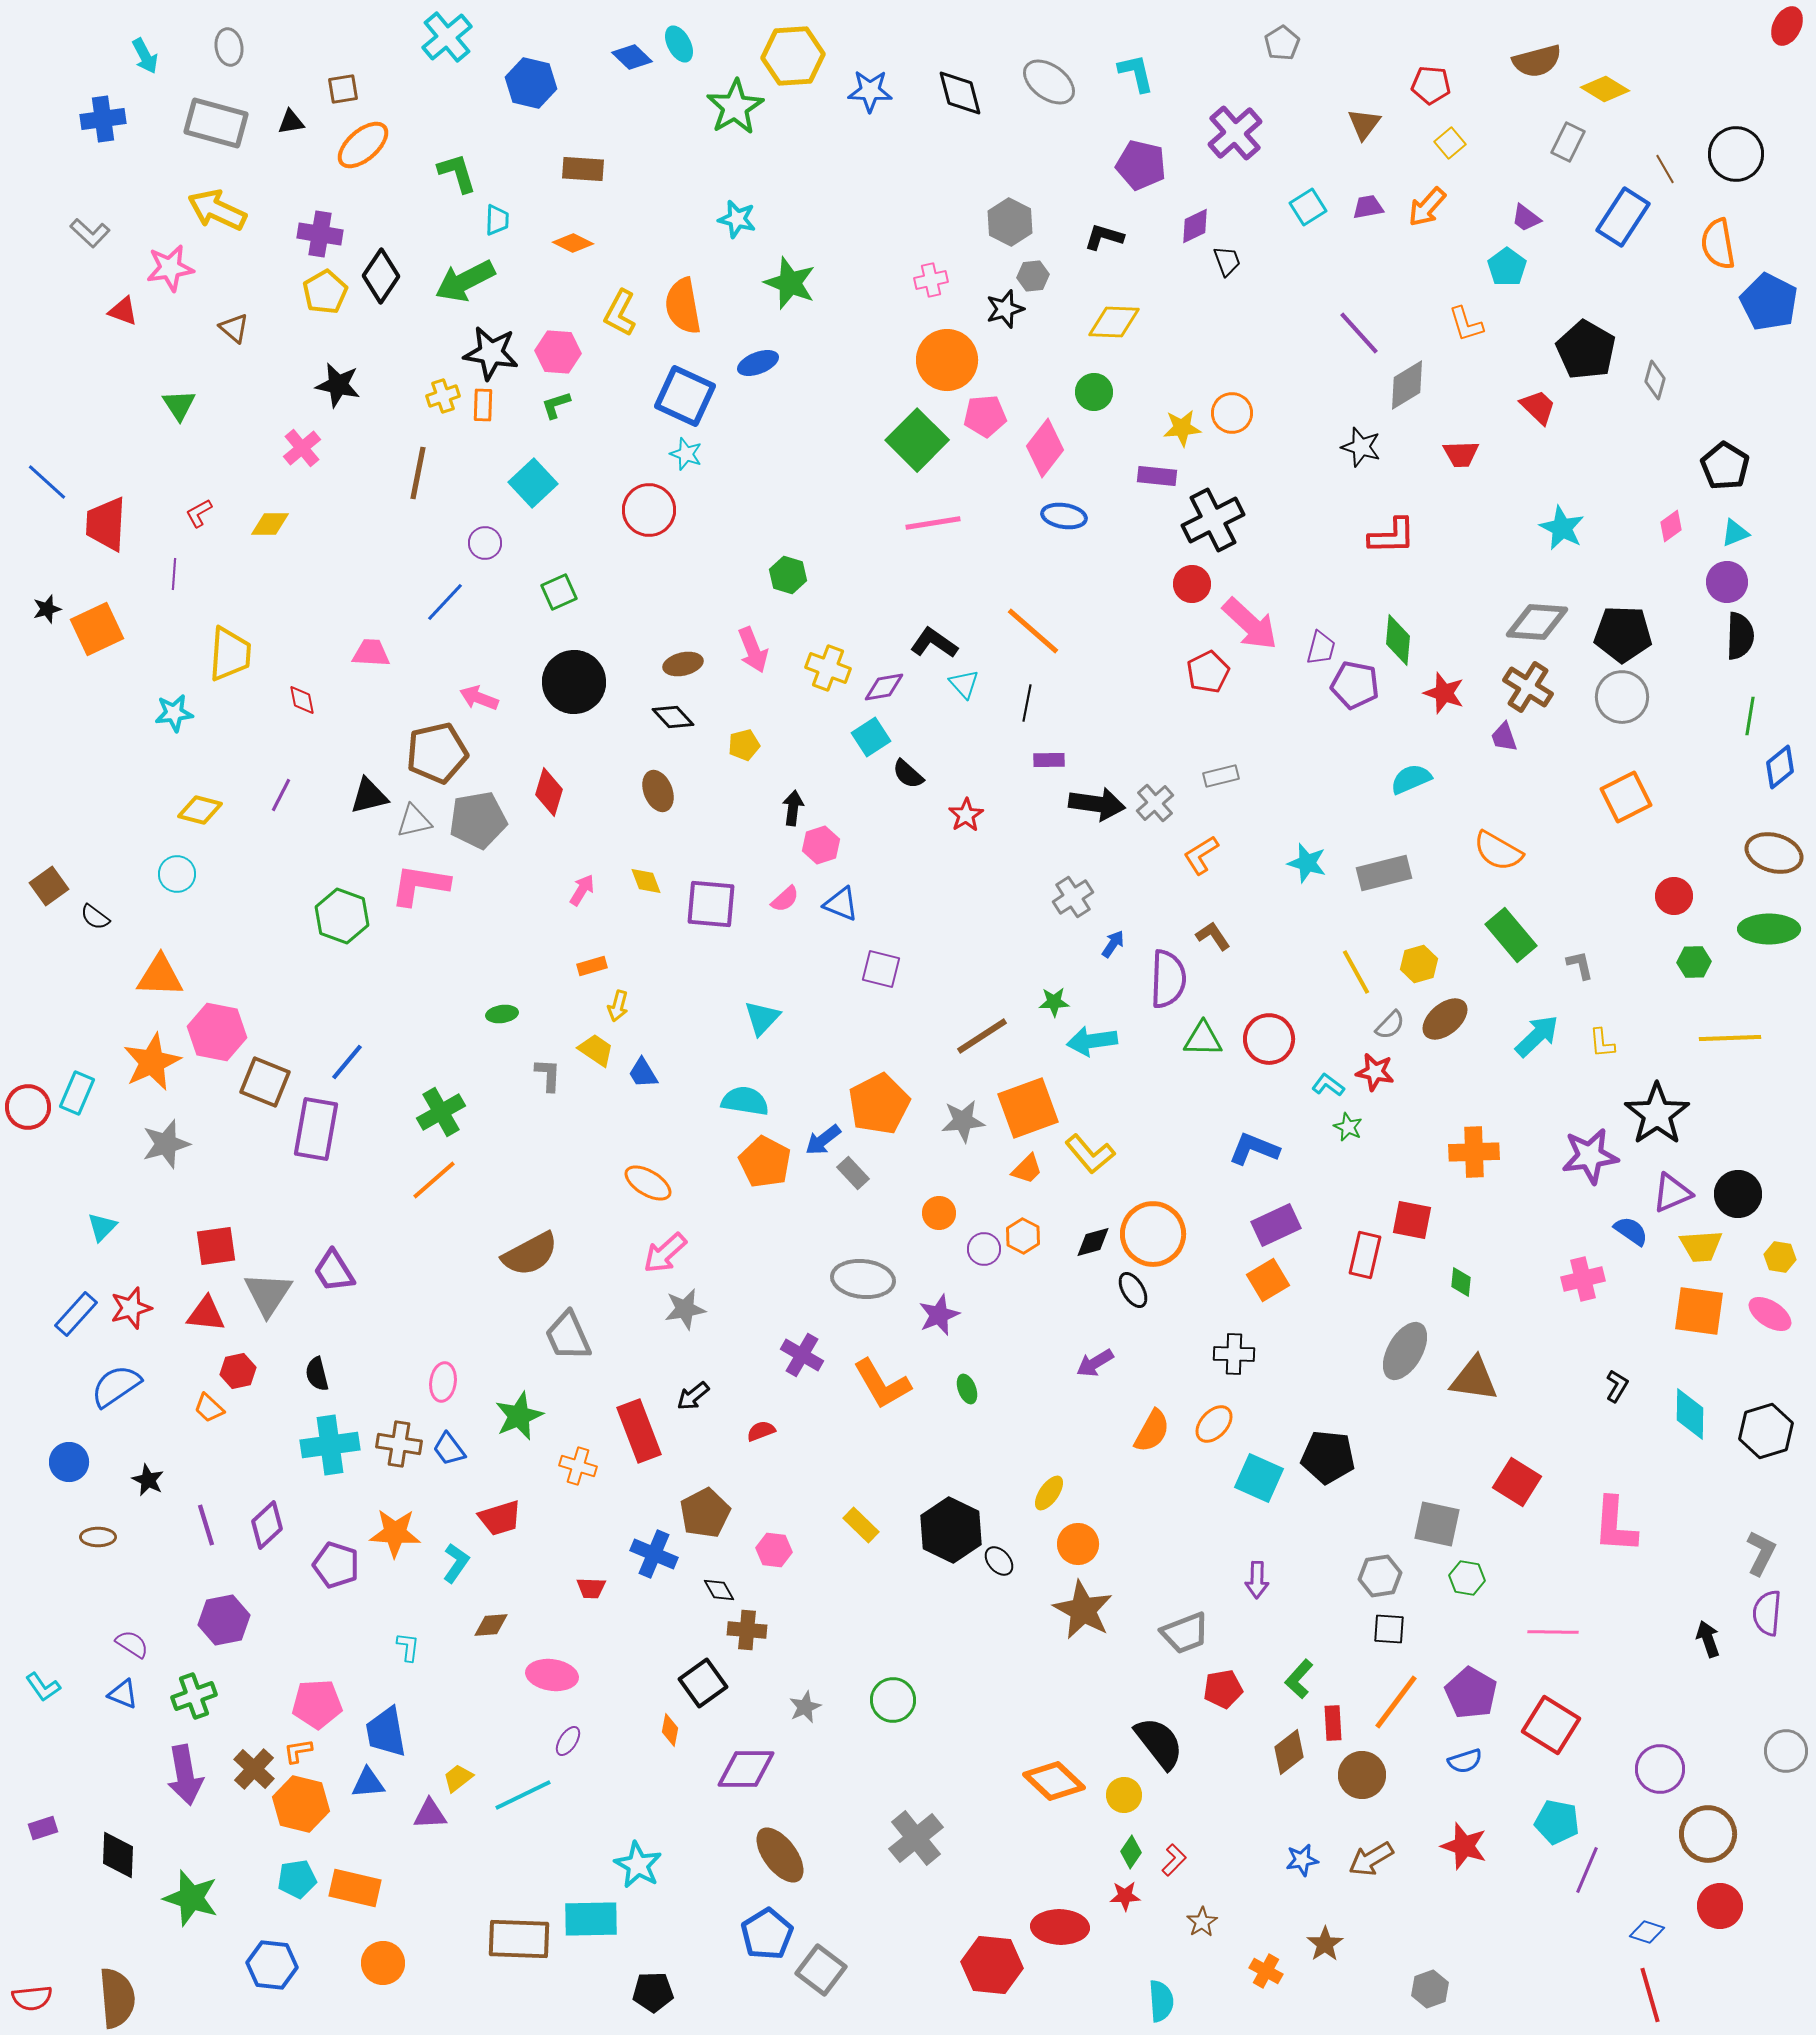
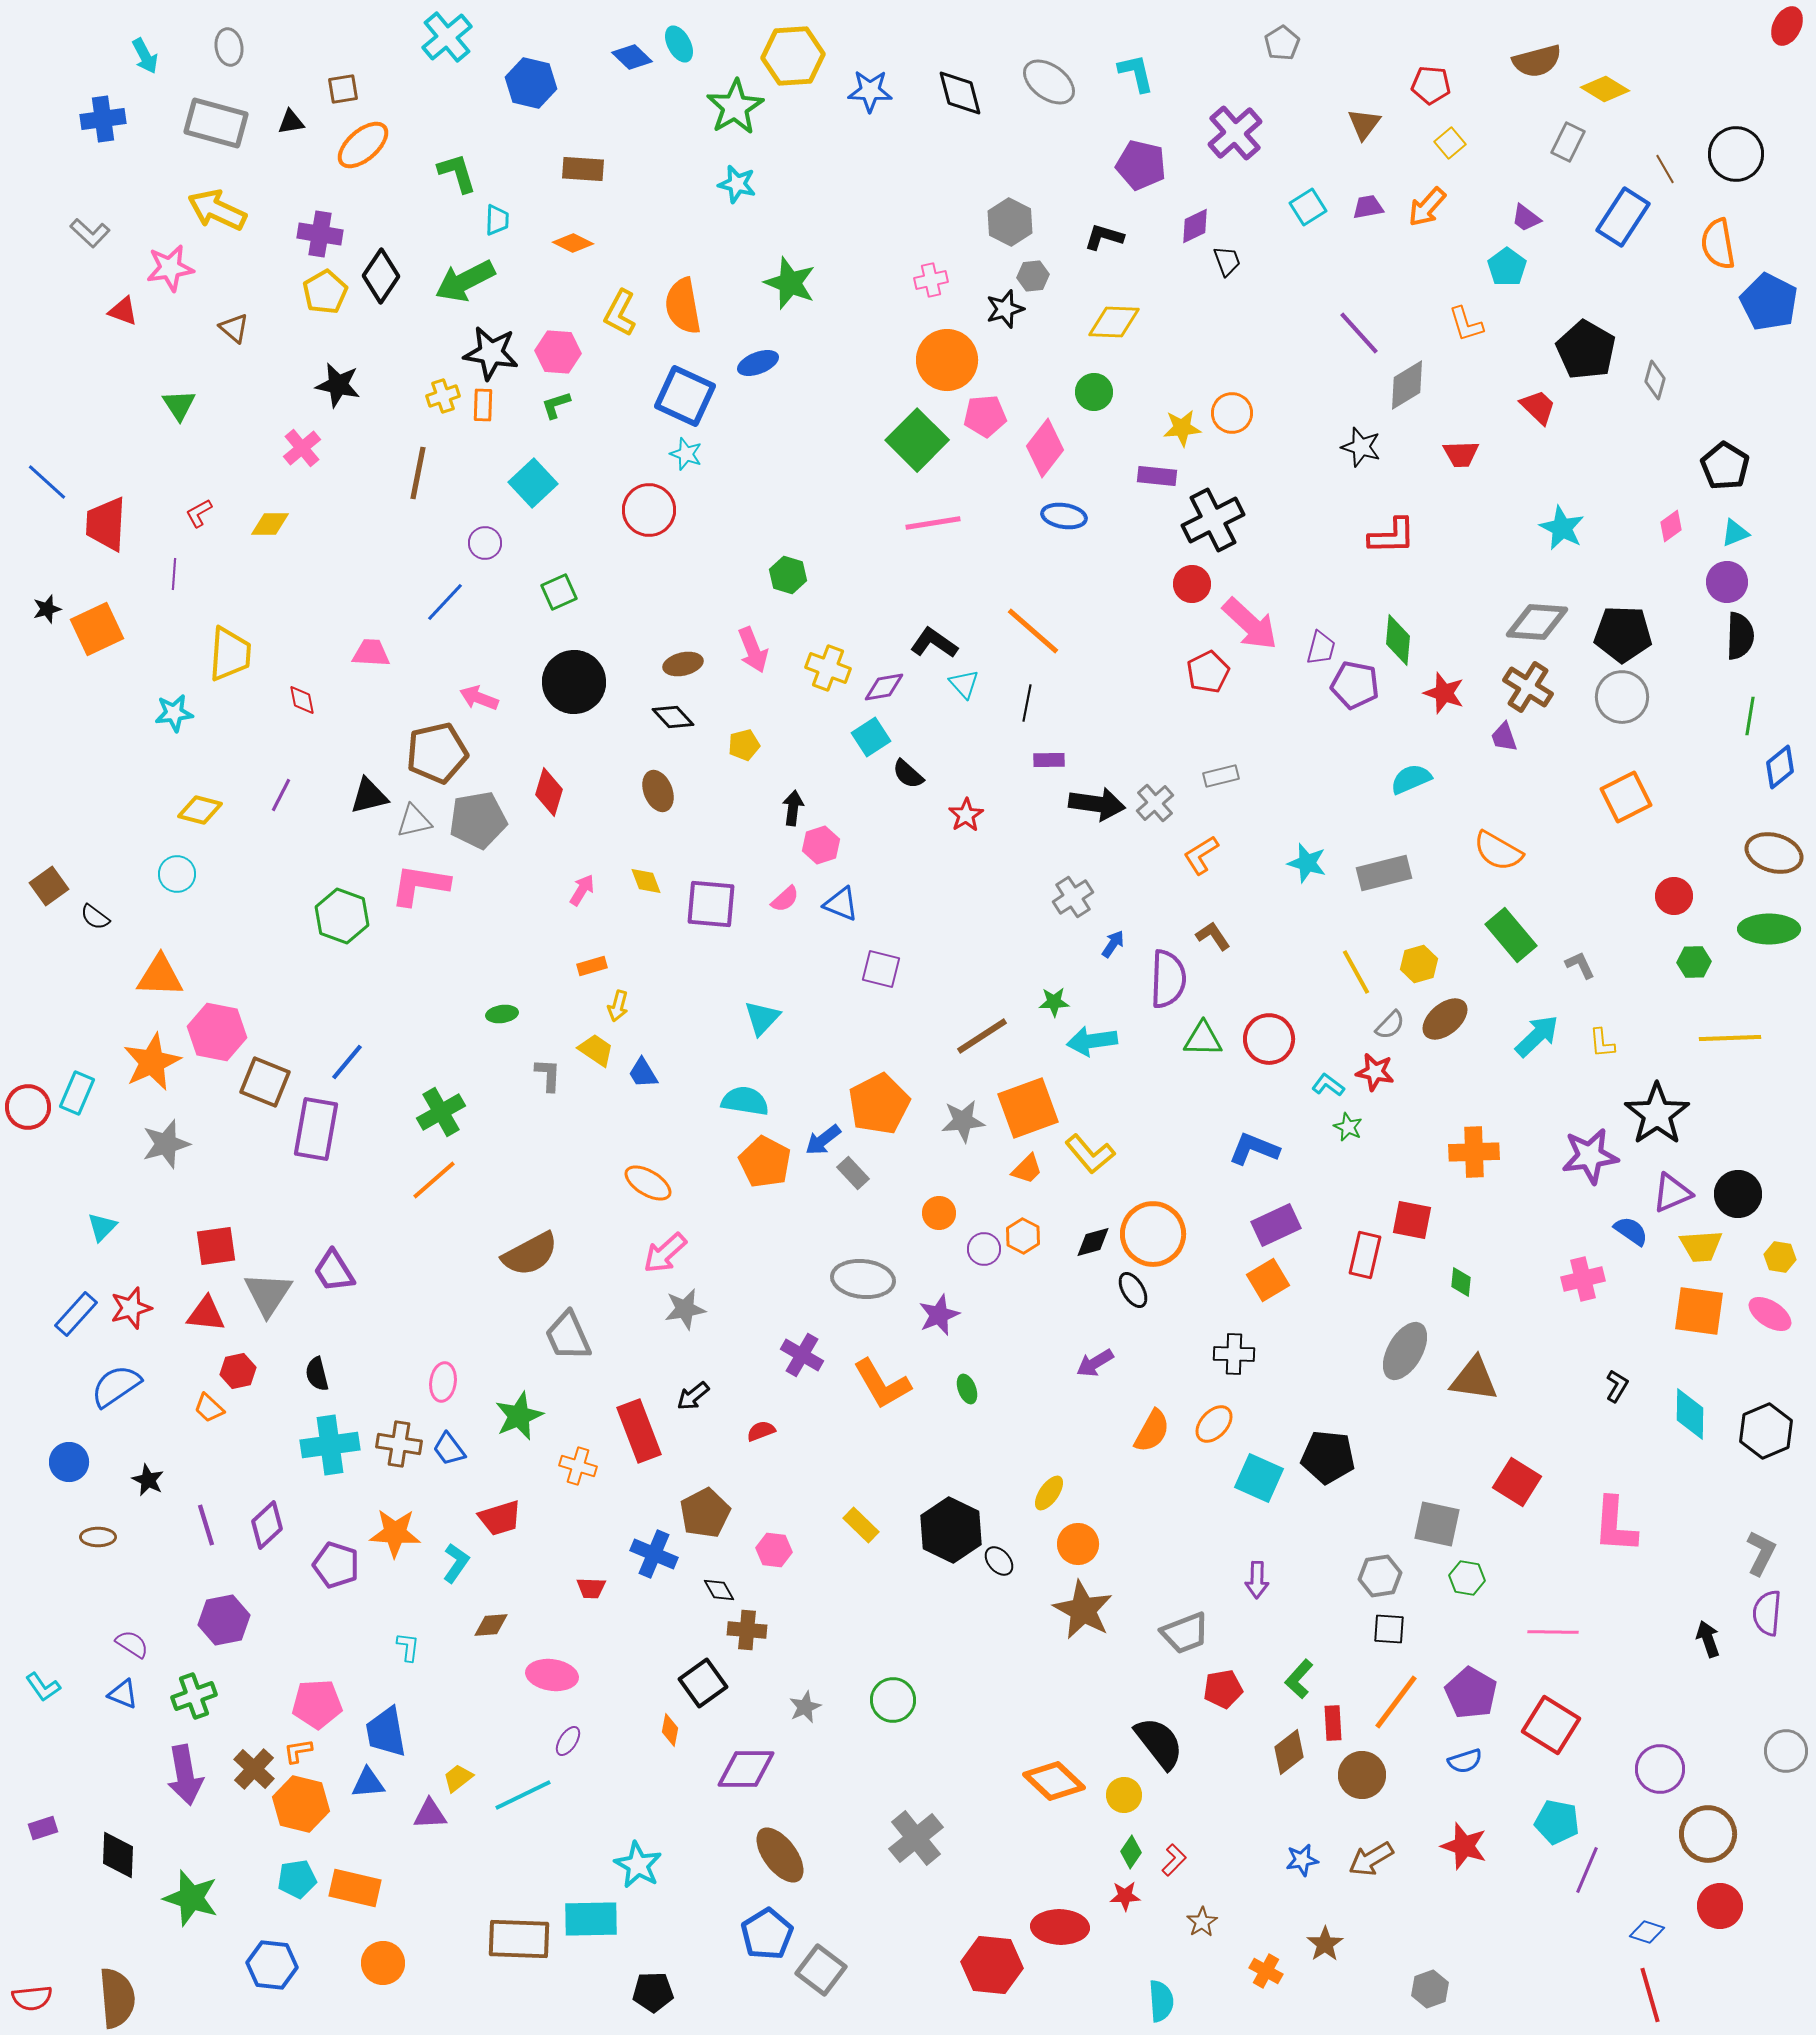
cyan star at (737, 219): moved 35 px up
gray L-shape at (1580, 965): rotated 12 degrees counterclockwise
black hexagon at (1766, 1431): rotated 6 degrees counterclockwise
